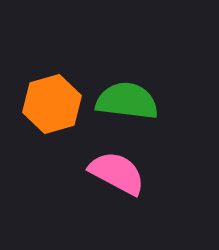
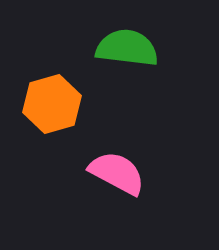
green semicircle: moved 53 px up
